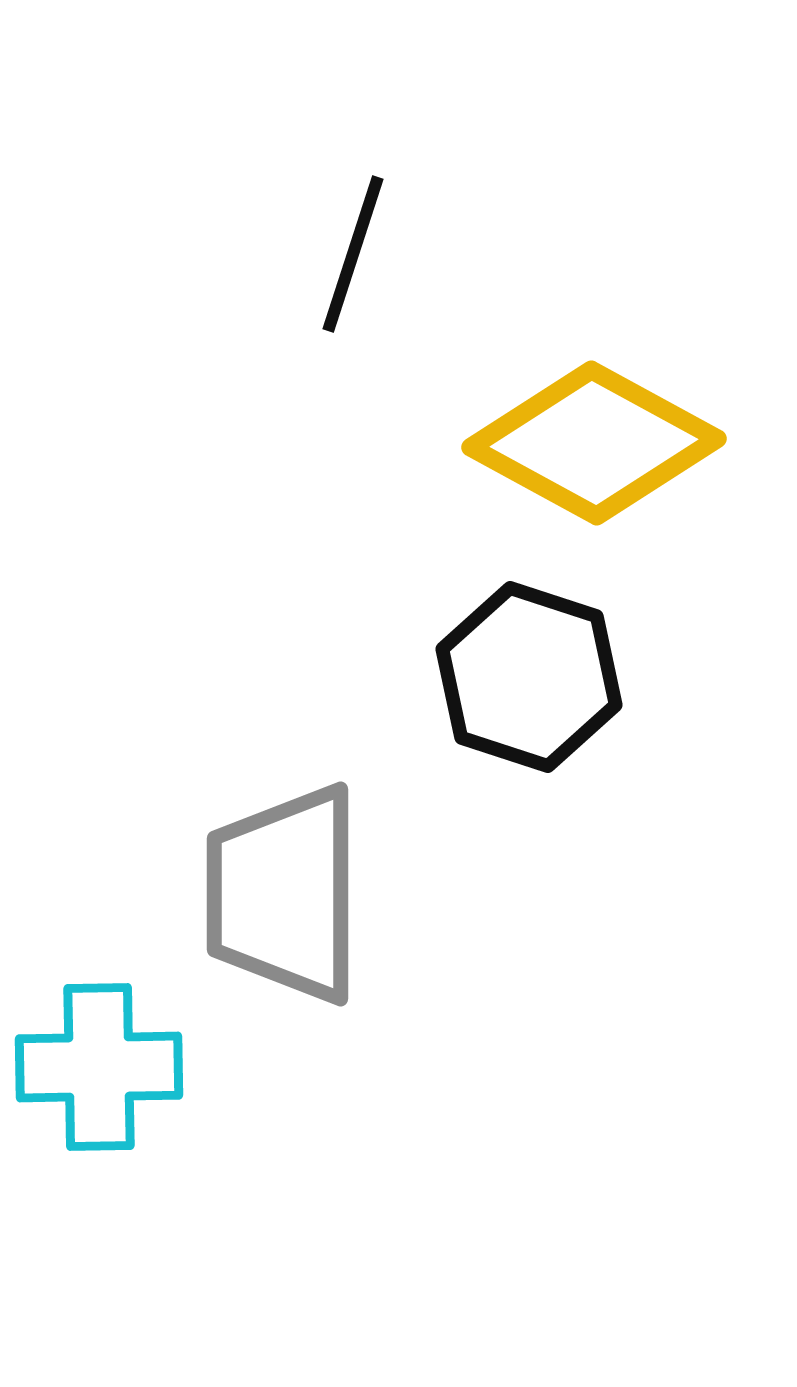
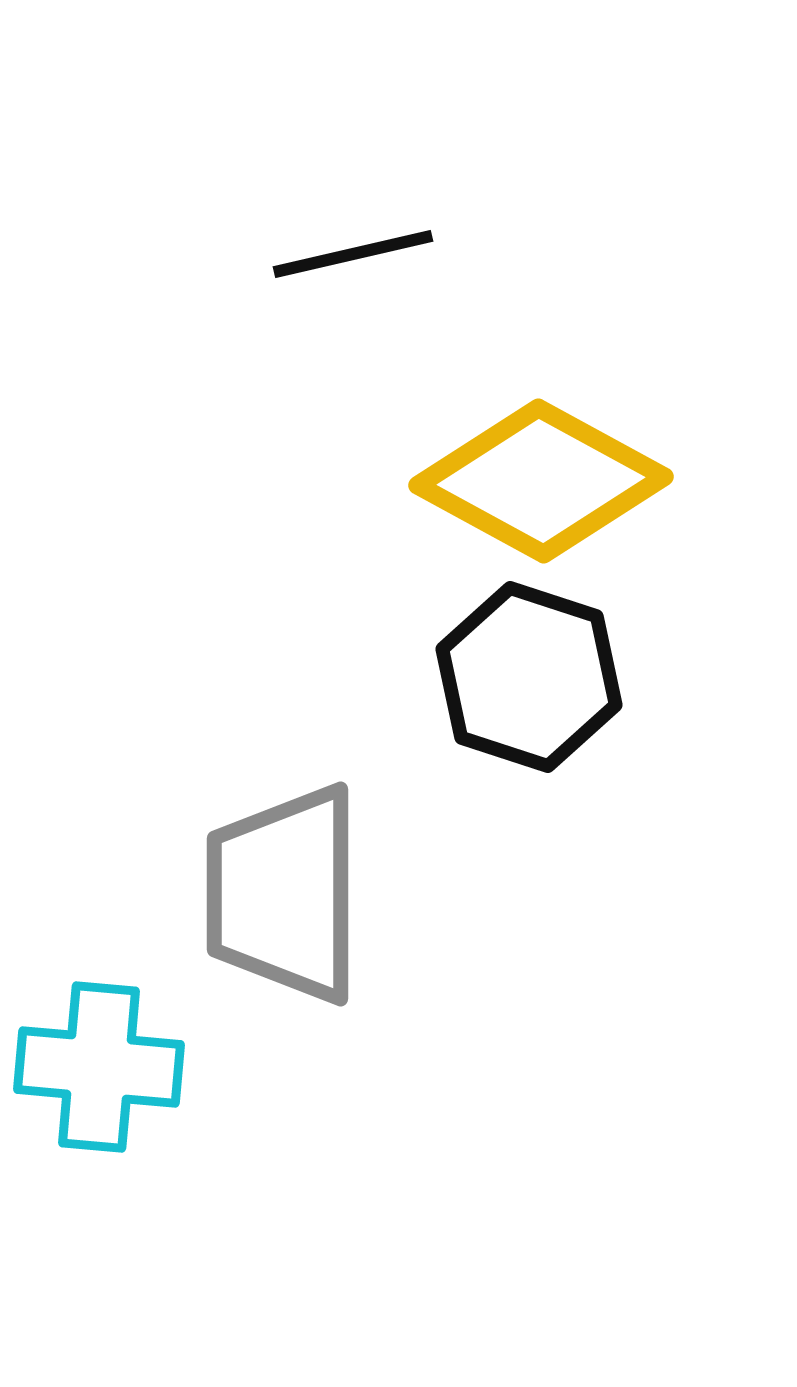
black line: rotated 59 degrees clockwise
yellow diamond: moved 53 px left, 38 px down
cyan cross: rotated 6 degrees clockwise
